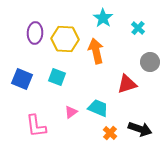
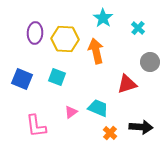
black arrow: moved 1 px right, 2 px up; rotated 15 degrees counterclockwise
